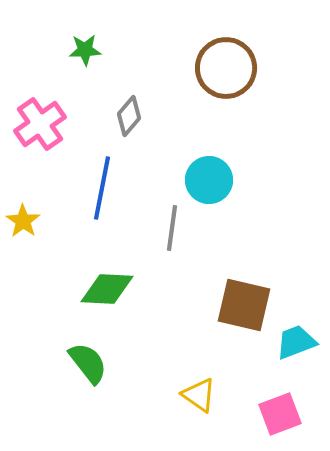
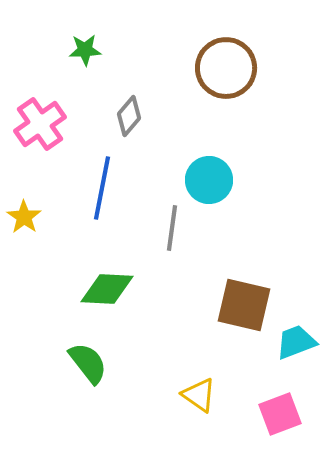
yellow star: moved 1 px right, 4 px up
